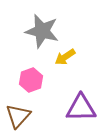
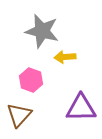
yellow arrow: rotated 30 degrees clockwise
pink hexagon: rotated 20 degrees counterclockwise
brown triangle: moved 1 px right, 1 px up
